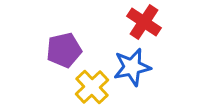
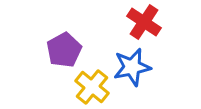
purple pentagon: rotated 16 degrees counterclockwise
yellow cross: rotated 8 degrees counterclockwise
